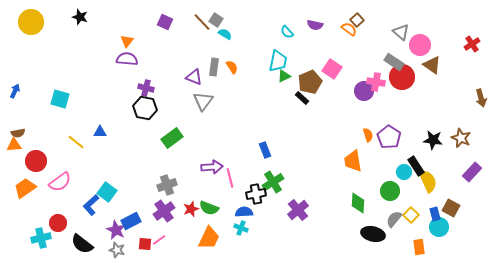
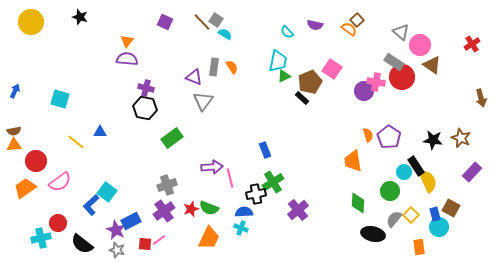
brown semicircle at (18, 133): moved 4 px left, 2 px up
